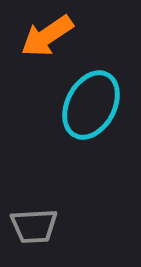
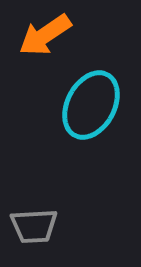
orange arrow: moved 2 px left, 1 px up
